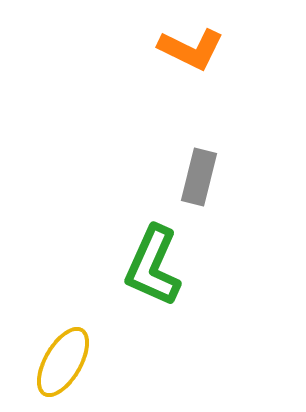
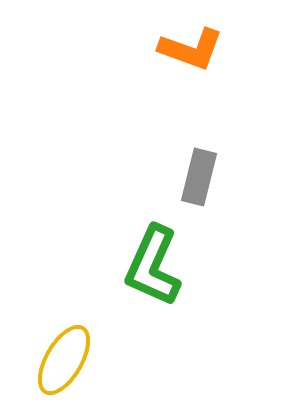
orange L-shape: rotated 6 degrees counterclockwise
yellow ellipse: moved 1 px right, 2 px up
